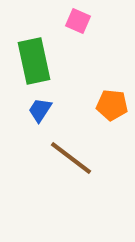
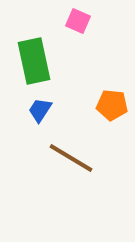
brown line: rotated 6 degrees counterclockwise
